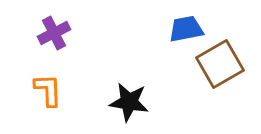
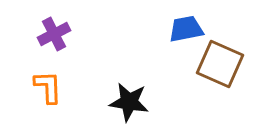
purple cross: moved 1 px down
brown square: rotated 36 degrees counterclockwise
orange L-shape: moved 3 px up
